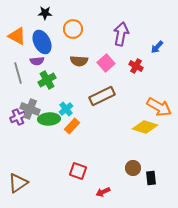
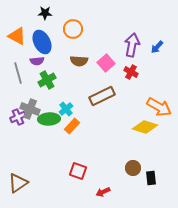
purple arrow: moved 11 px right, 11 px down
red cross: moved 5 px left, 6 px down
